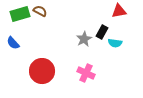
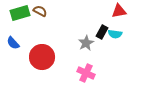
green rectangle: moved 1 px up
gray star: moved 2 px right, 4 px down
cyan semicircle: moved 9 px up
red circle: moved 14 px up
